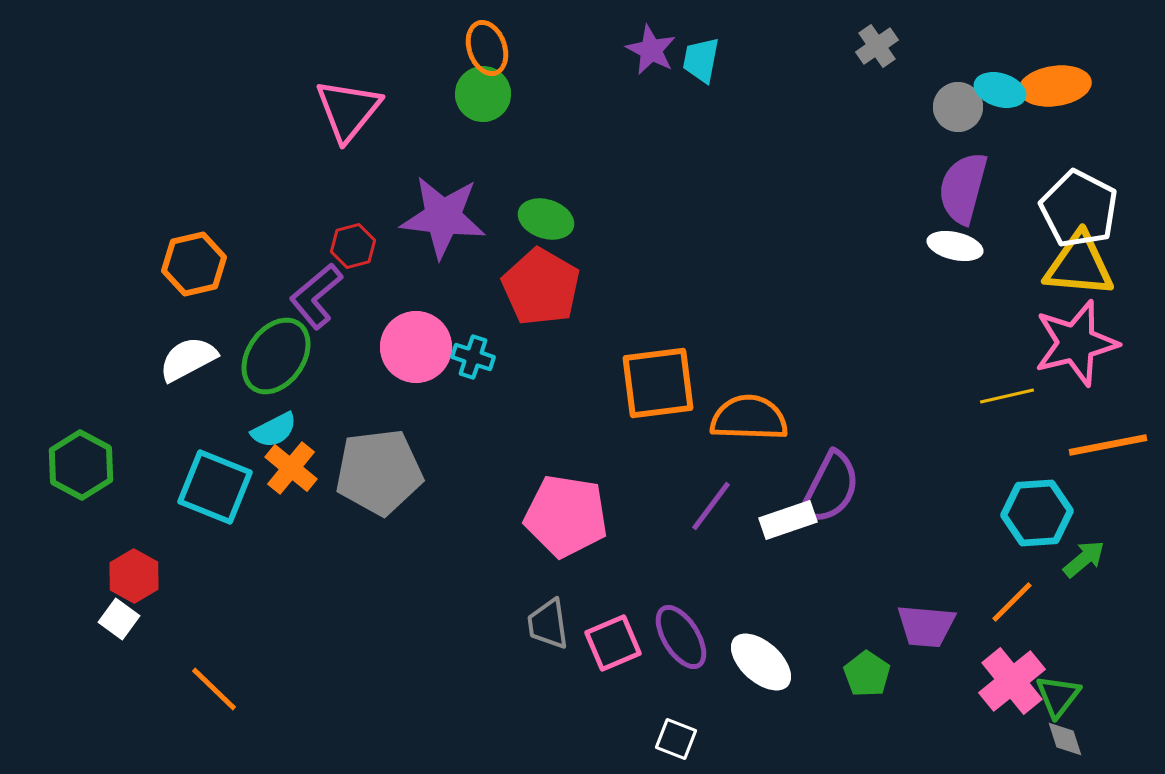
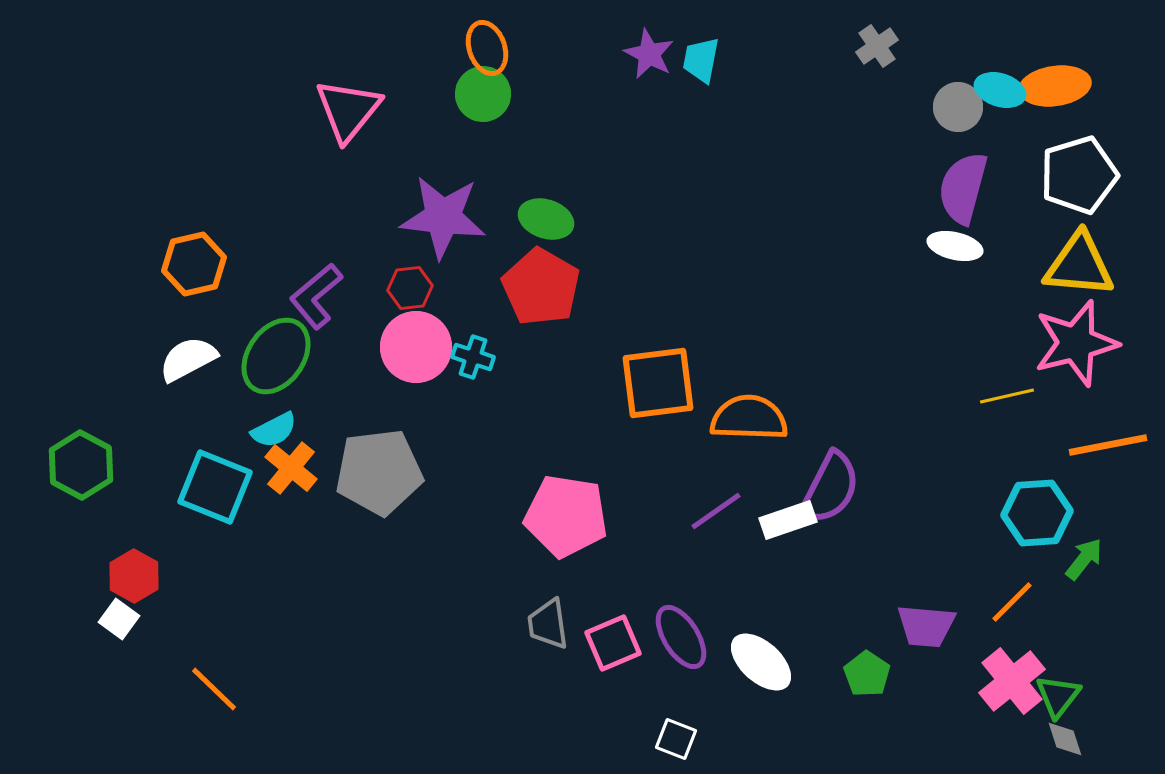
purple star at (651, 50): moved 2 px left, 4 px down
white pentagon at (1079, 209): moved 34 px up; rotated 28 degrees clockwise
red hexagon at (353, 246): moved 57 px right, 42 px down; rotated 9 degrees clockwise
purple line at (711, 506): moved 5 px right, 5 px down; rotated 18 degrees clockwise
green arrow at (1084, 559): rotated 12 degrees counterclockwise
